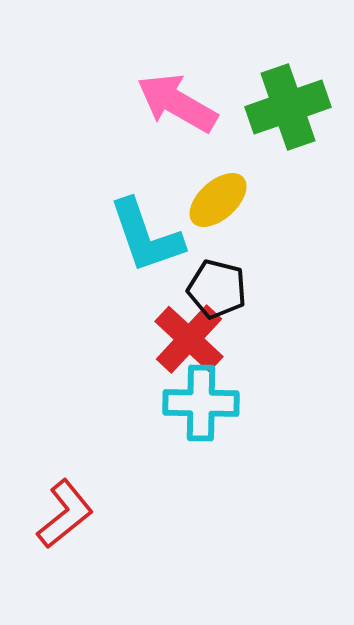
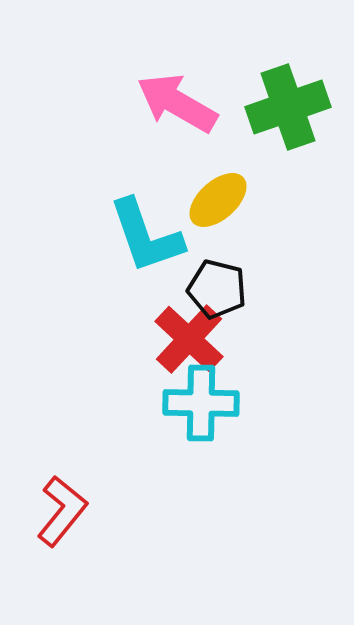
red L-shape: moved 3 px left, 3 px up; rotated 12 degrees counterclockwise
